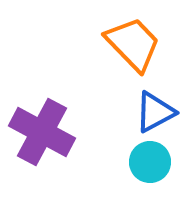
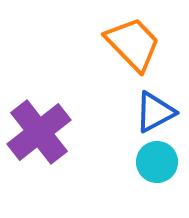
purple cross: moved 3 px left; rotated 24 degrees clockwise
cyan circle: moved 7 px right
